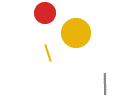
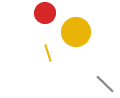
yellow circle: moved 1 px up
gray line: rotated 45 degrees counterclockwise
